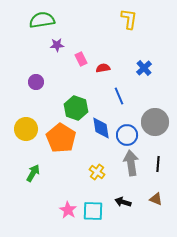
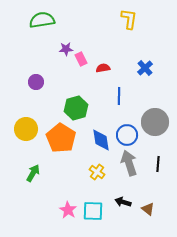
purple star: moved 9 px right, 4 px down
blue cross: moved 1 px right
blue line: rotated 24 degrees clockwise
green hexagon: rotated 25 degrees clockwise
blue diamond: moved 12 px down
gray arrow: moved 2 px left; rotated 10 degrees counterclockwise
brown triangle: moved 8 px left, 10 px down; rotated 16 degrees clockwise
